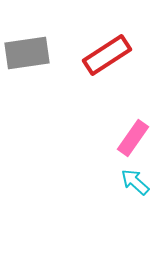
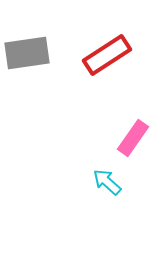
cyan arrow: moved 28 px left
